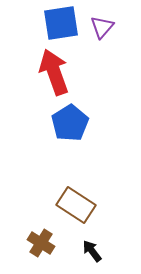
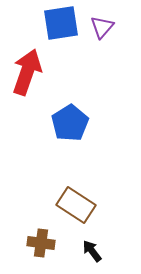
red arrow: moved 27 px left; rotated 39 degrees clockwise
brown cross: rotated 24 degrees counterclockwise
